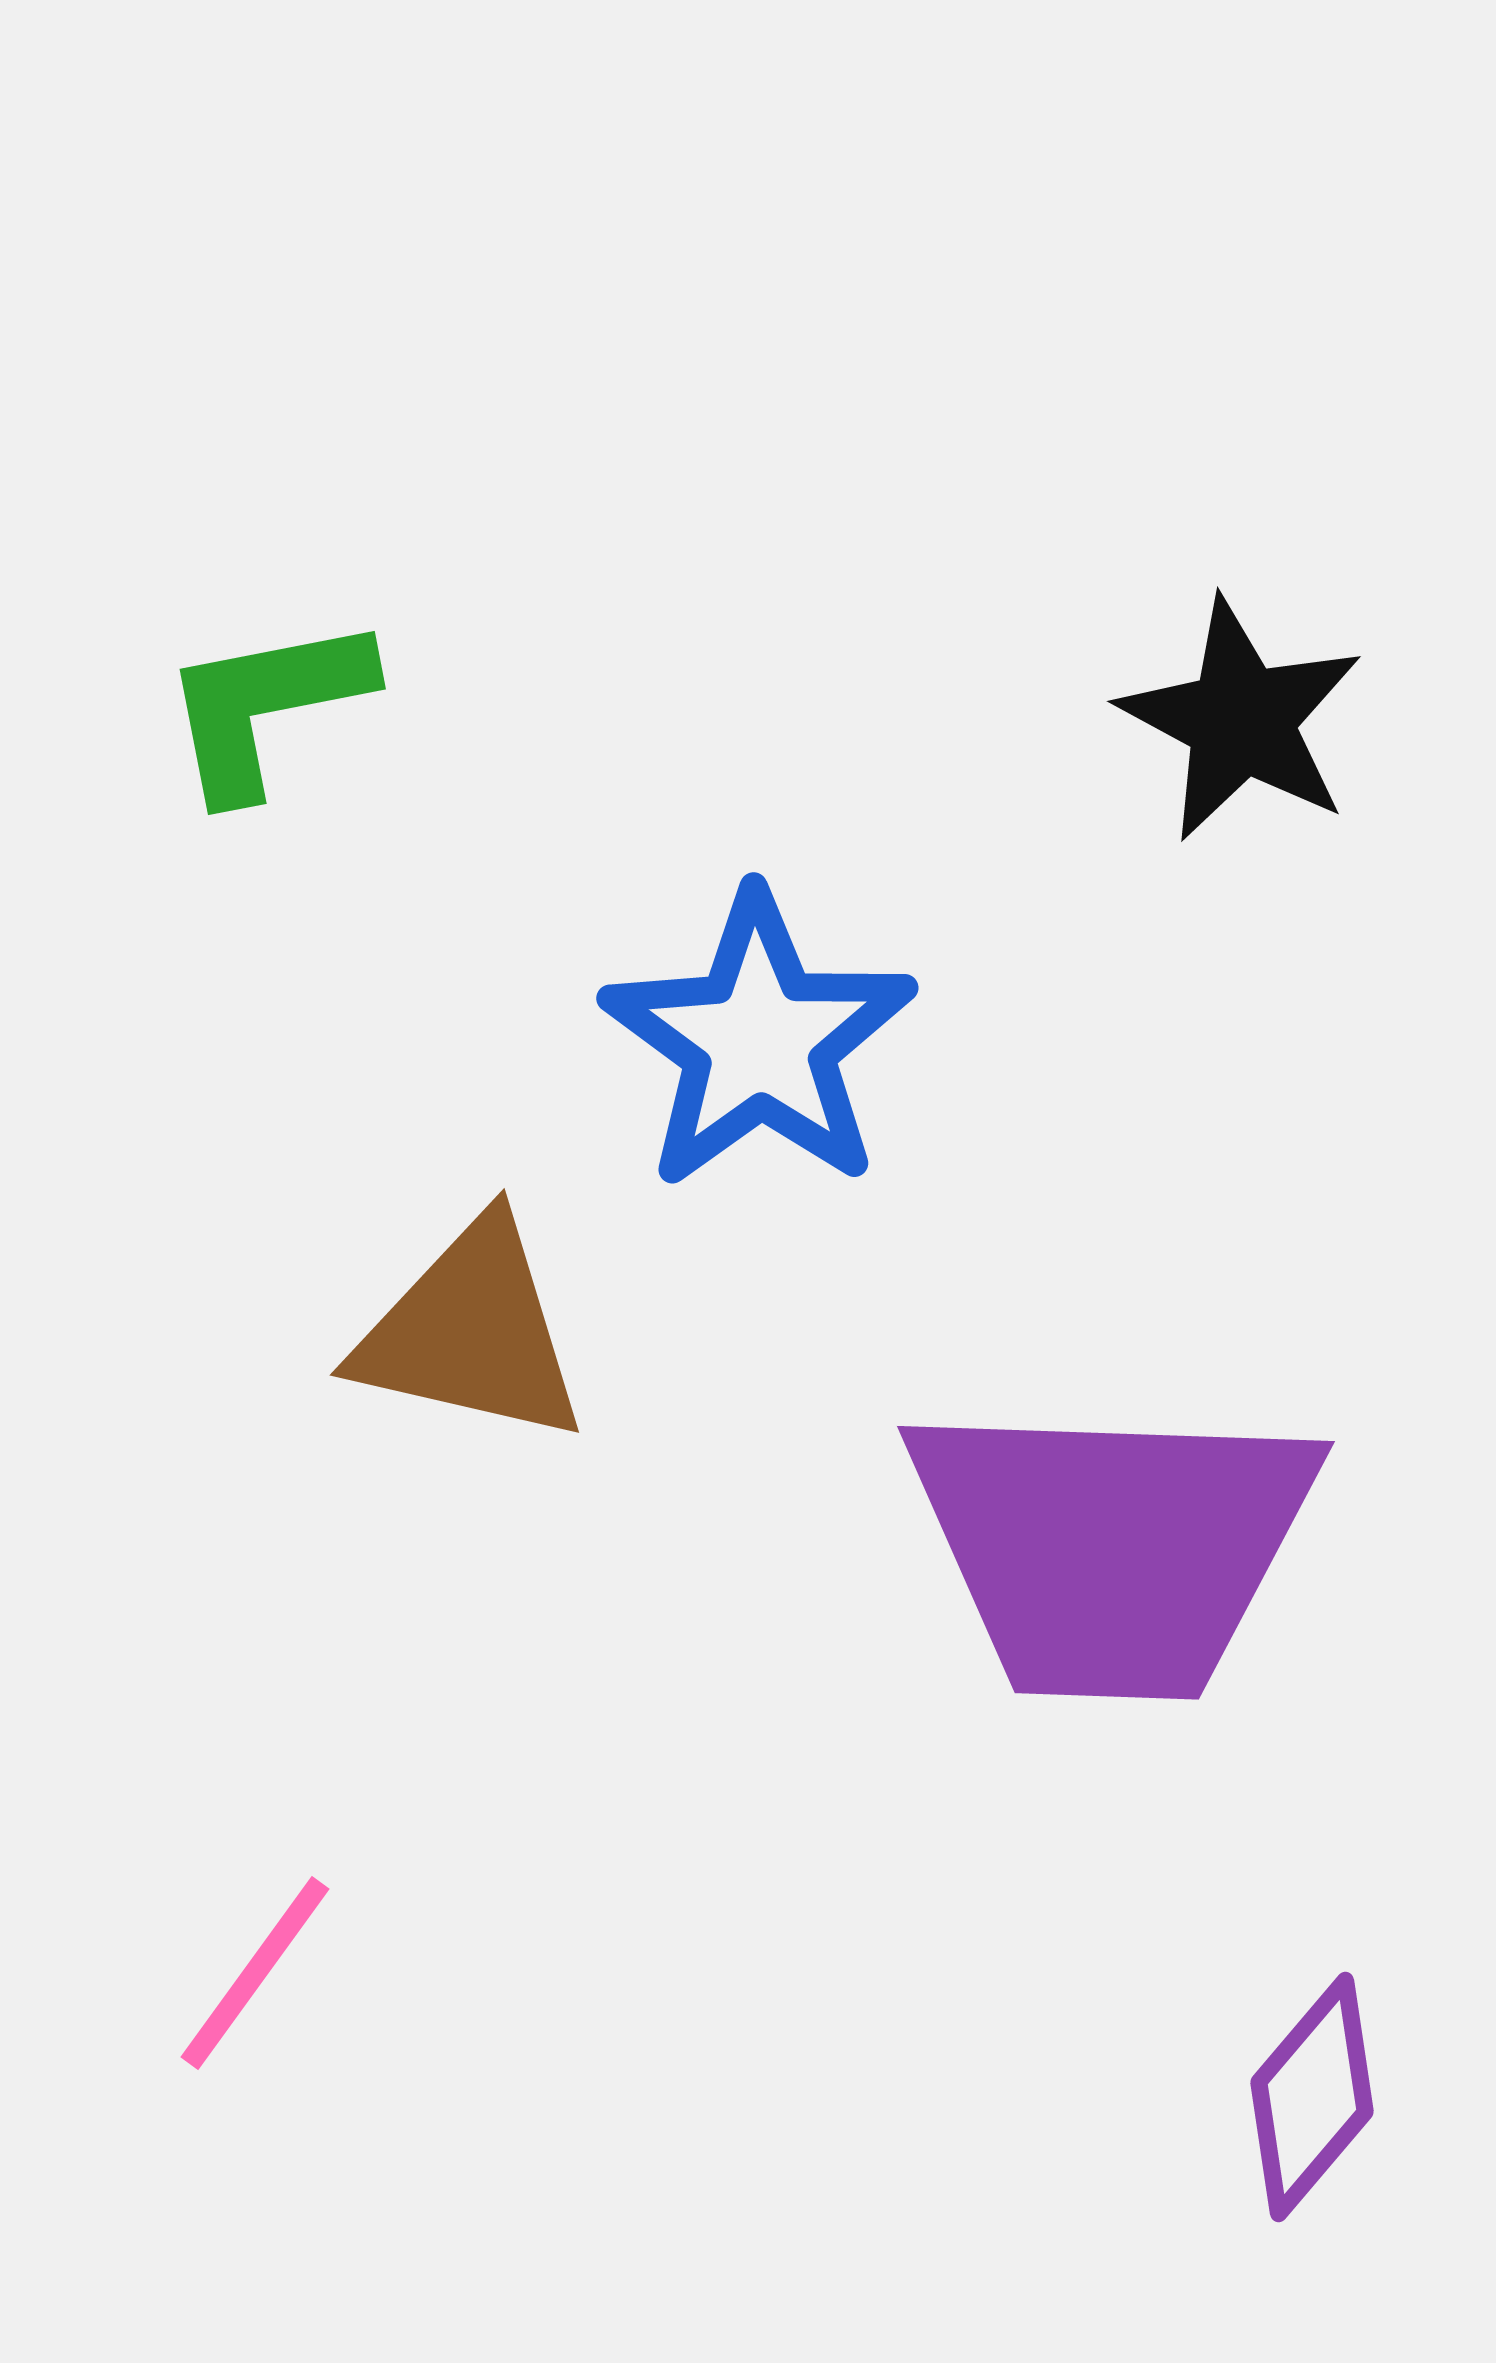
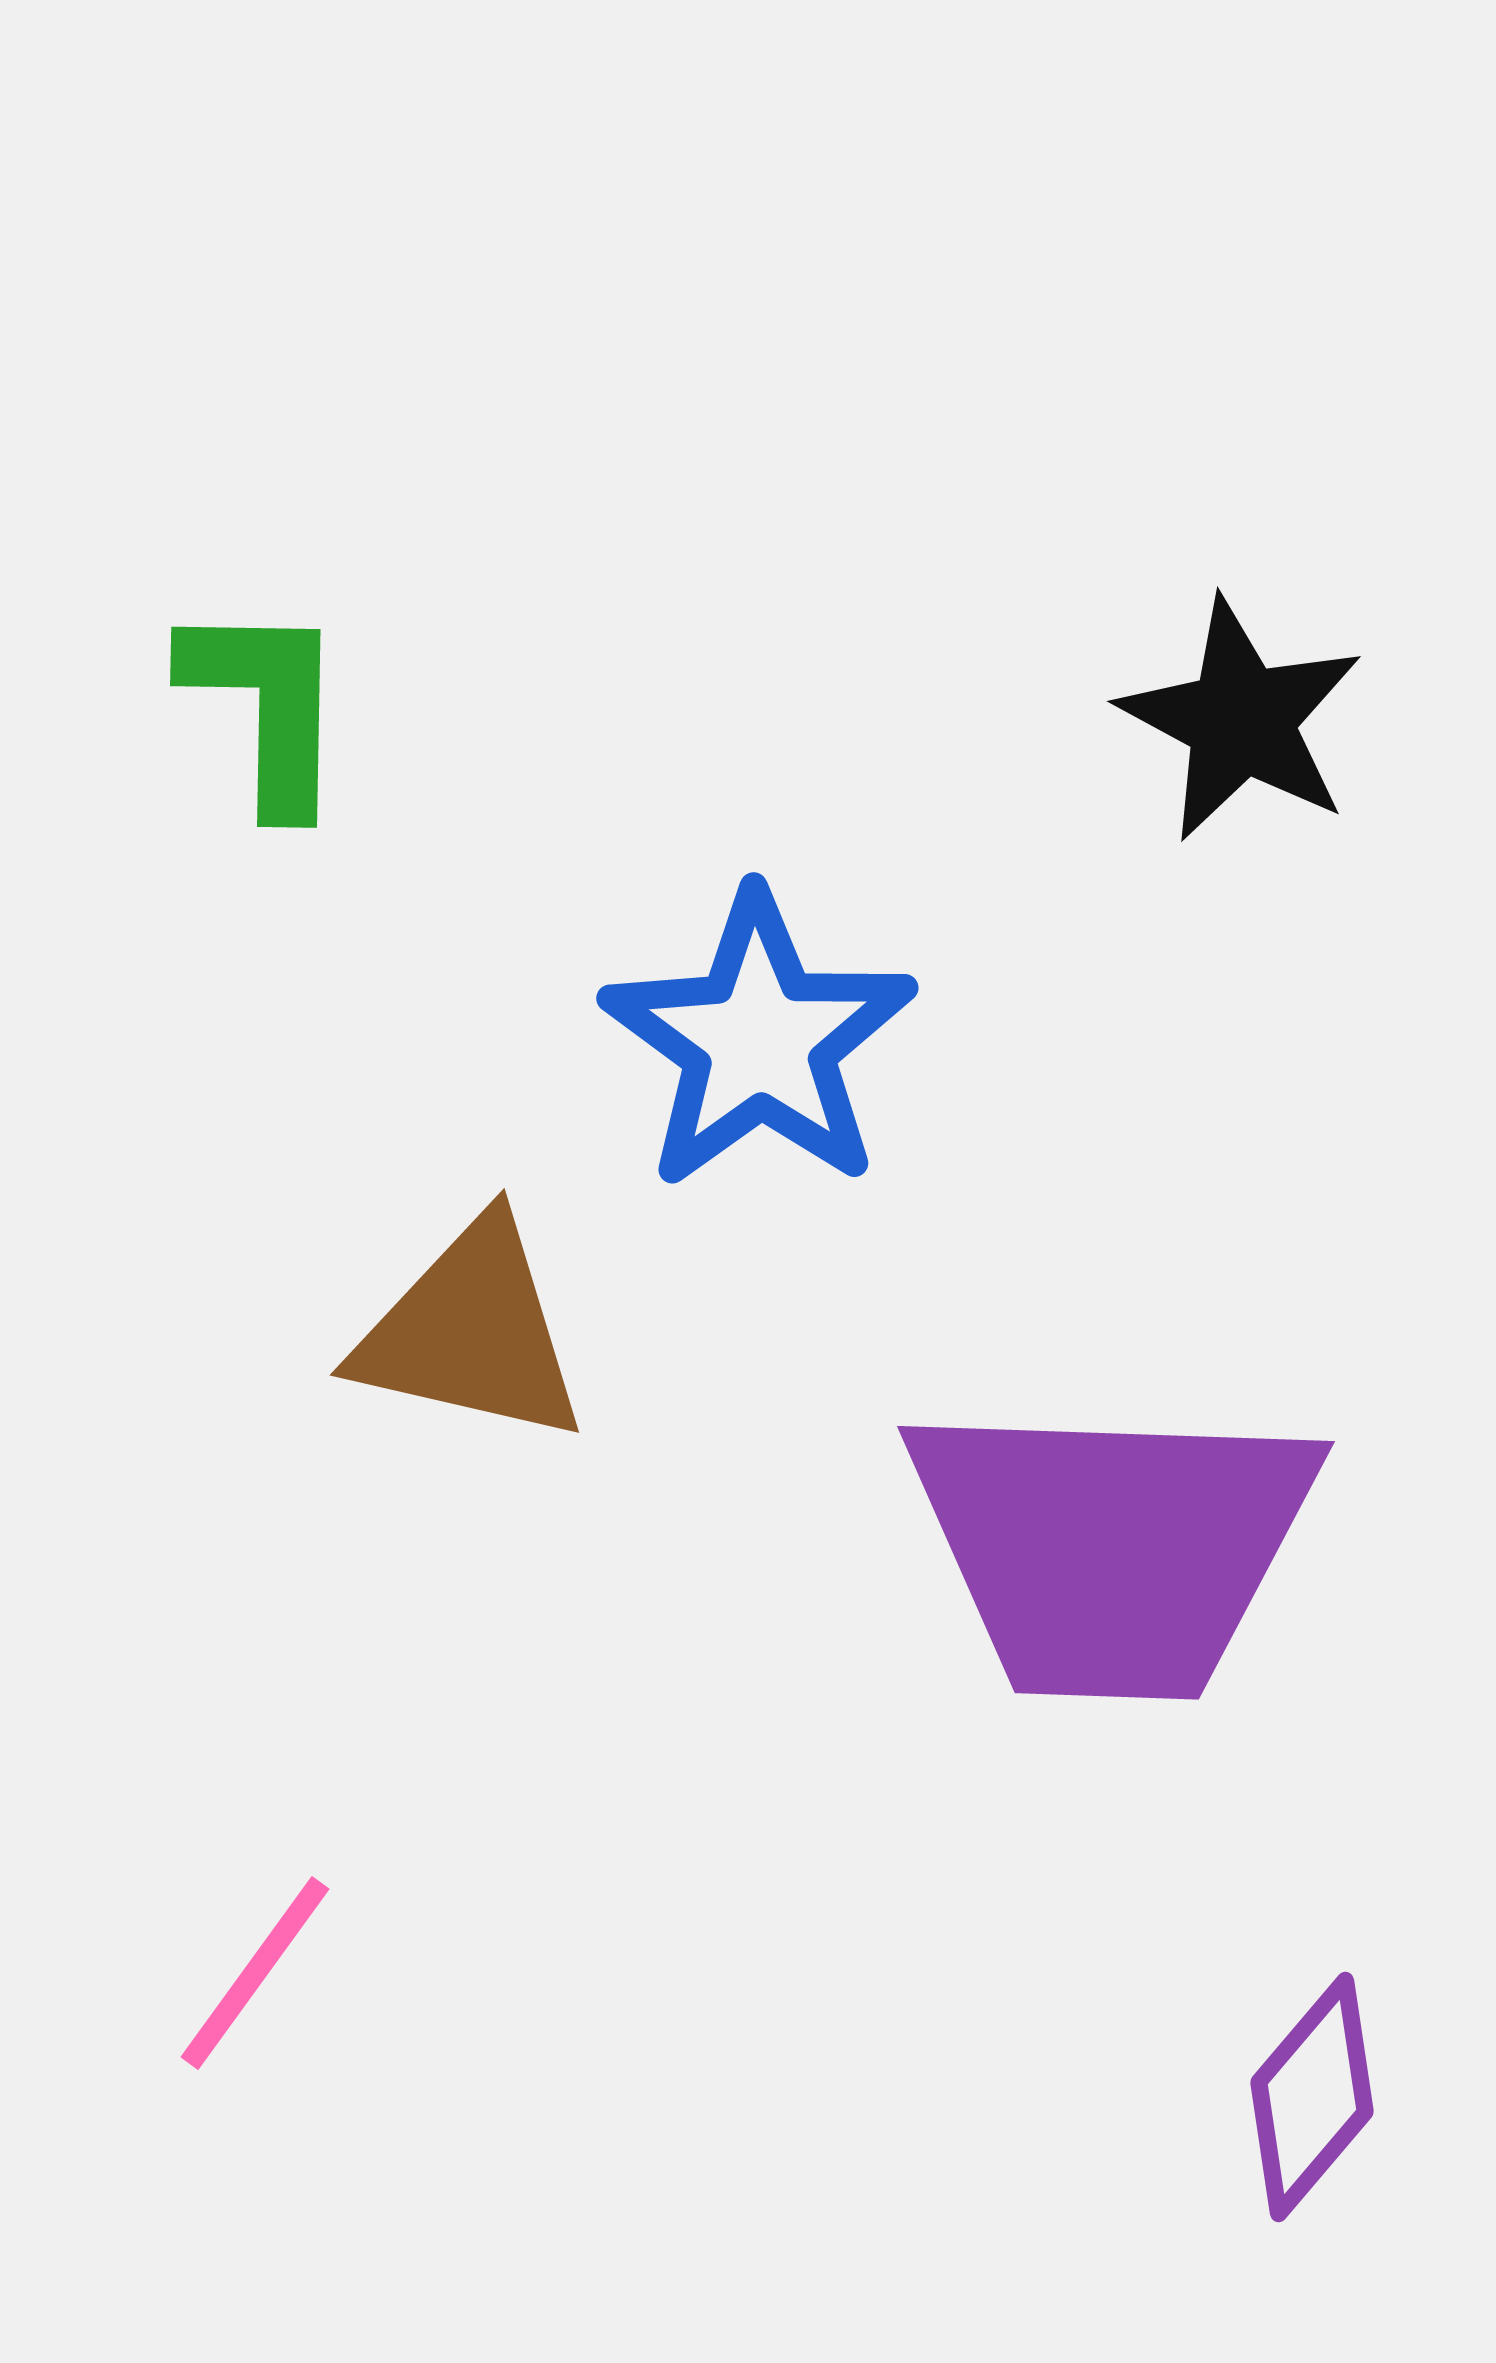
green L-shape: rotated 102 degrees clockwise
